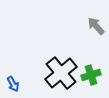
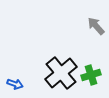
blue arrow: moved 2 px right; rotated 42 degrees counterclockwise
